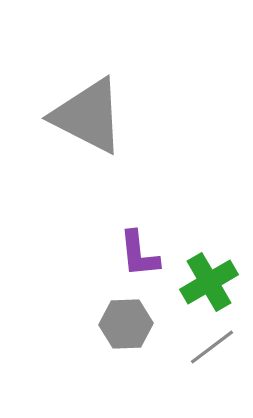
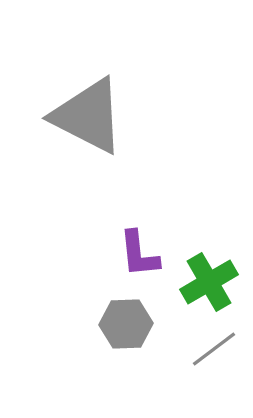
gray line: moved 2 px right, 2 px down
